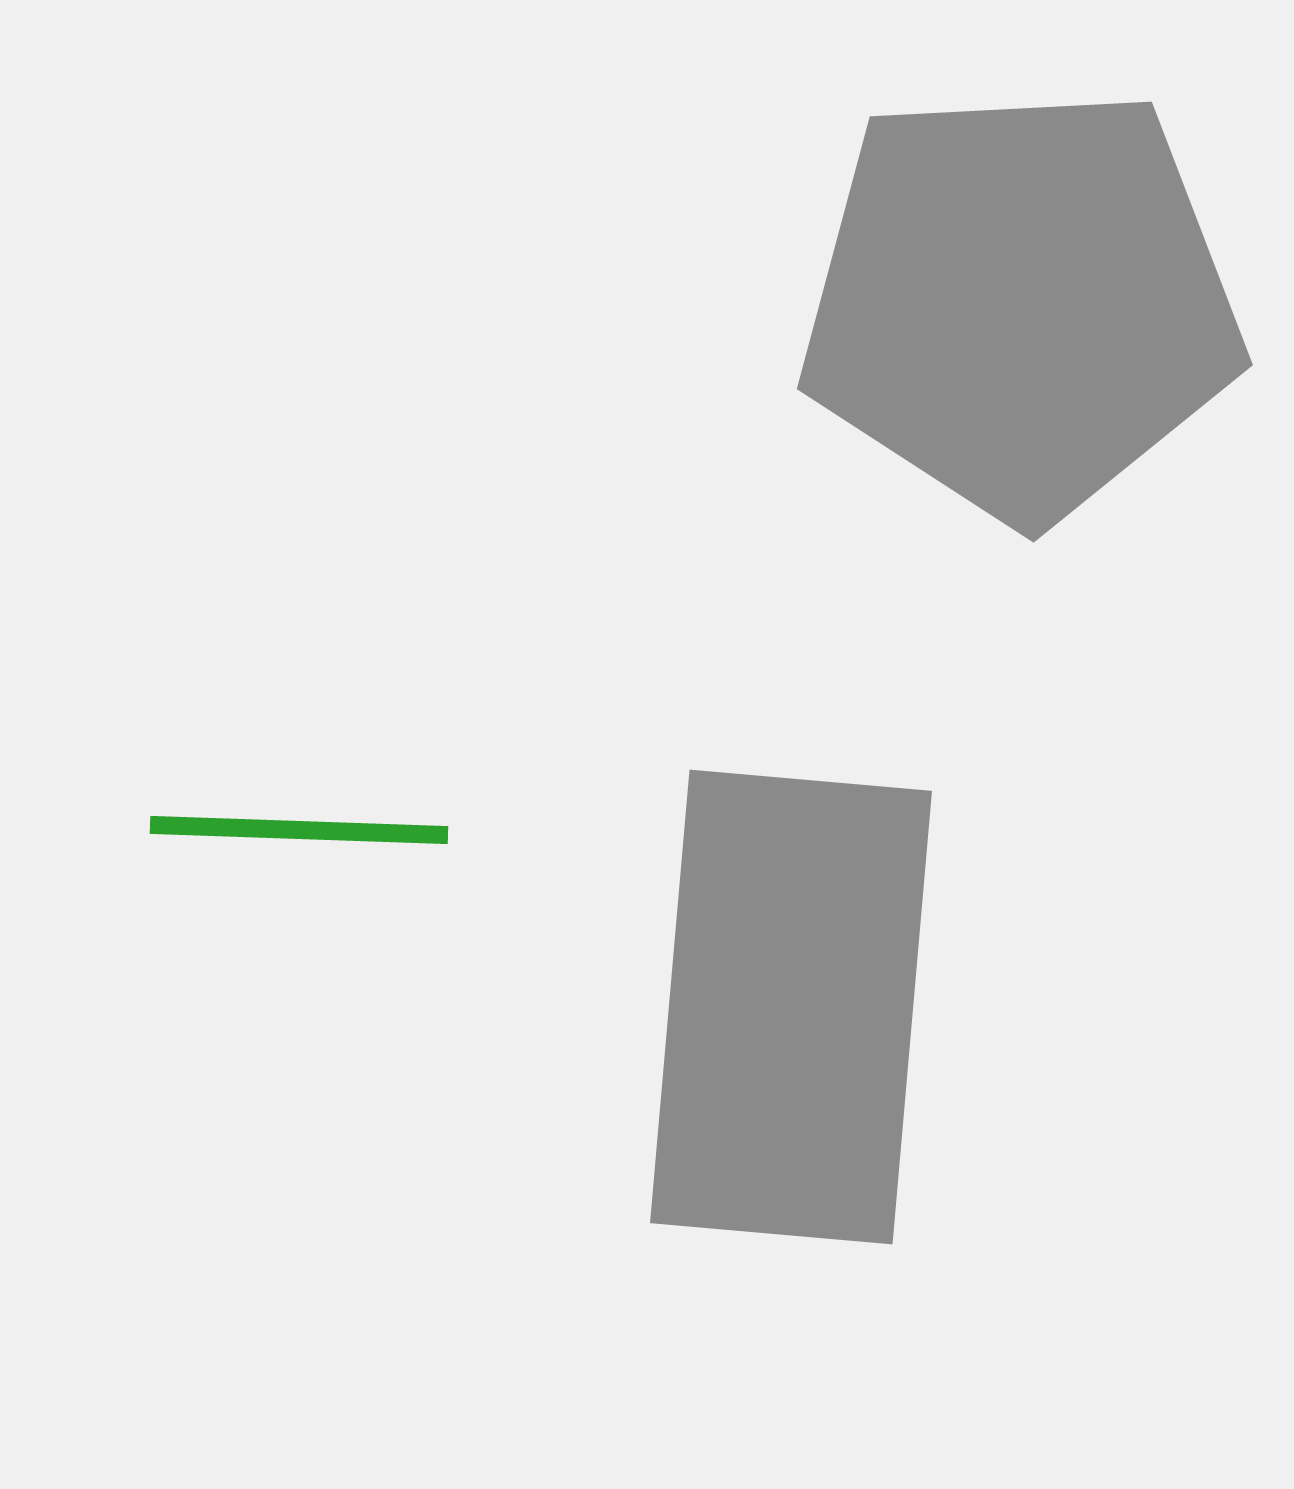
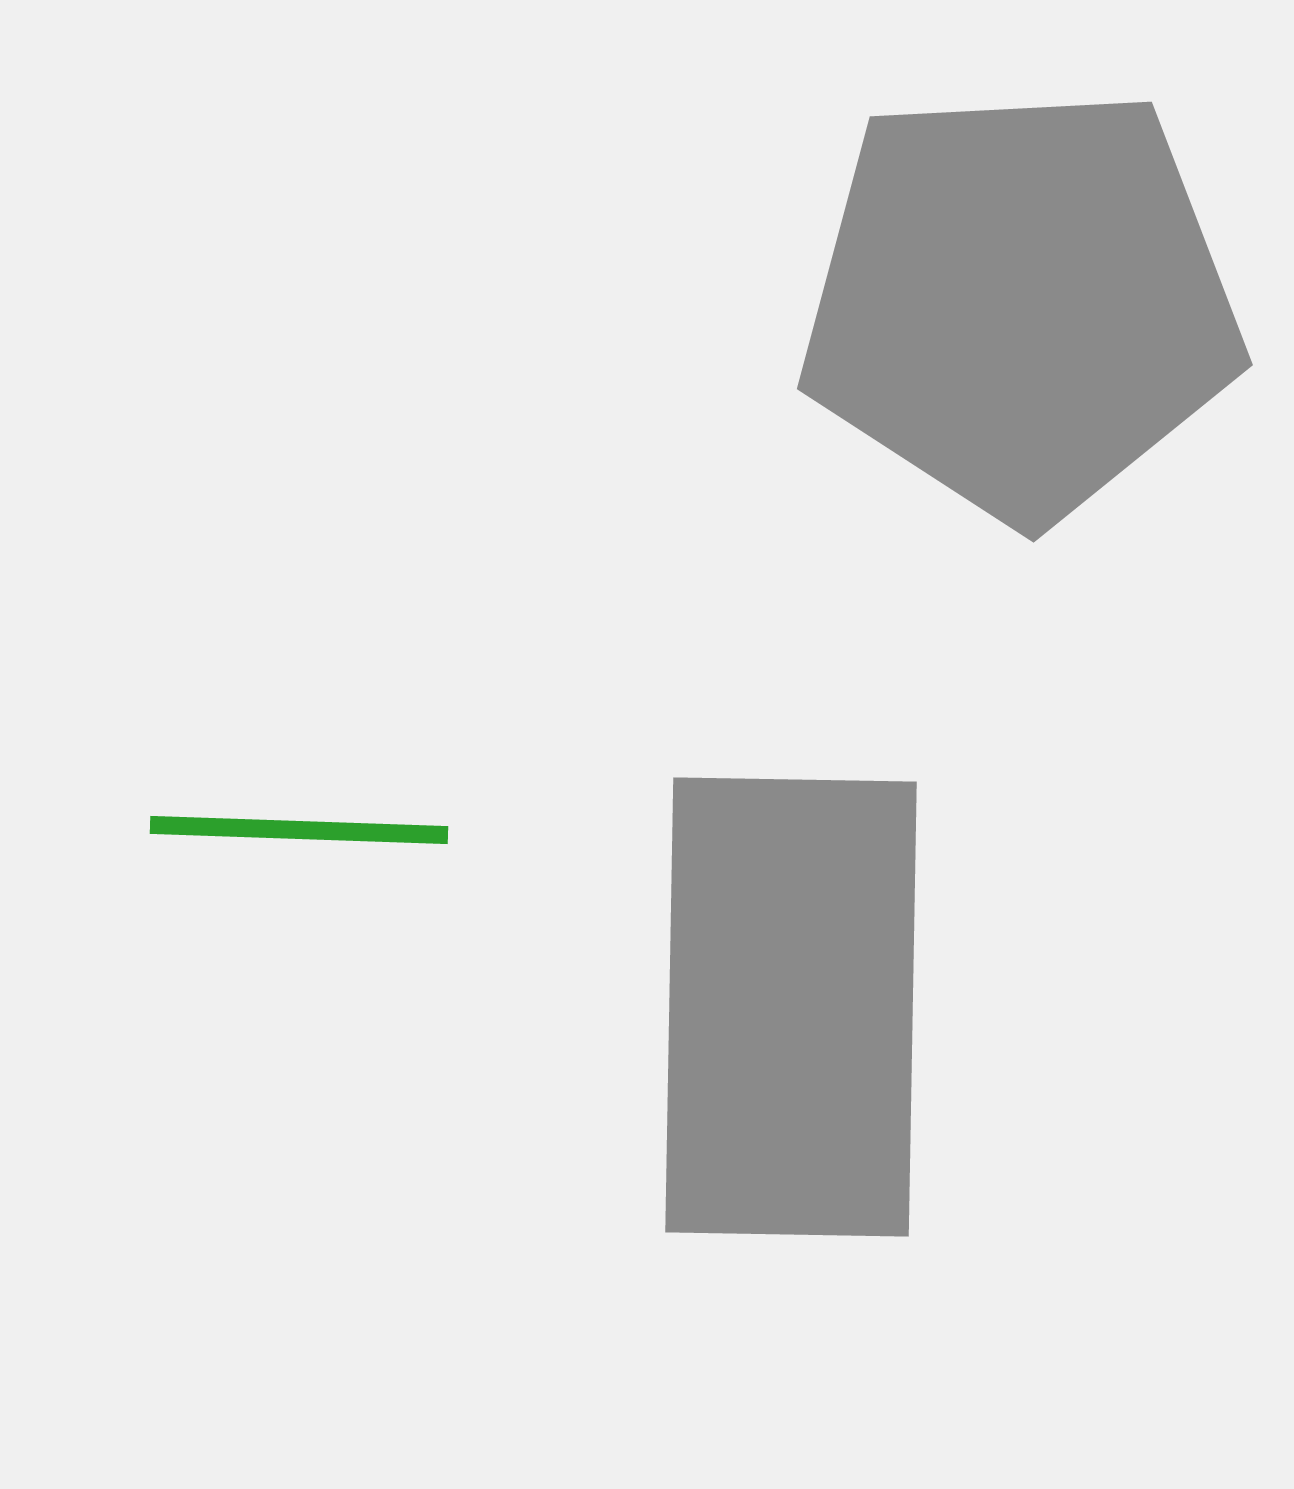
gray rectangle: rotated 4 degrees counterclockwise
